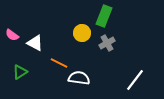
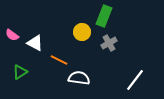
yellow circle: moved 1 px up
gray cross: moved 2 px right
orange line: moved 3 px up
